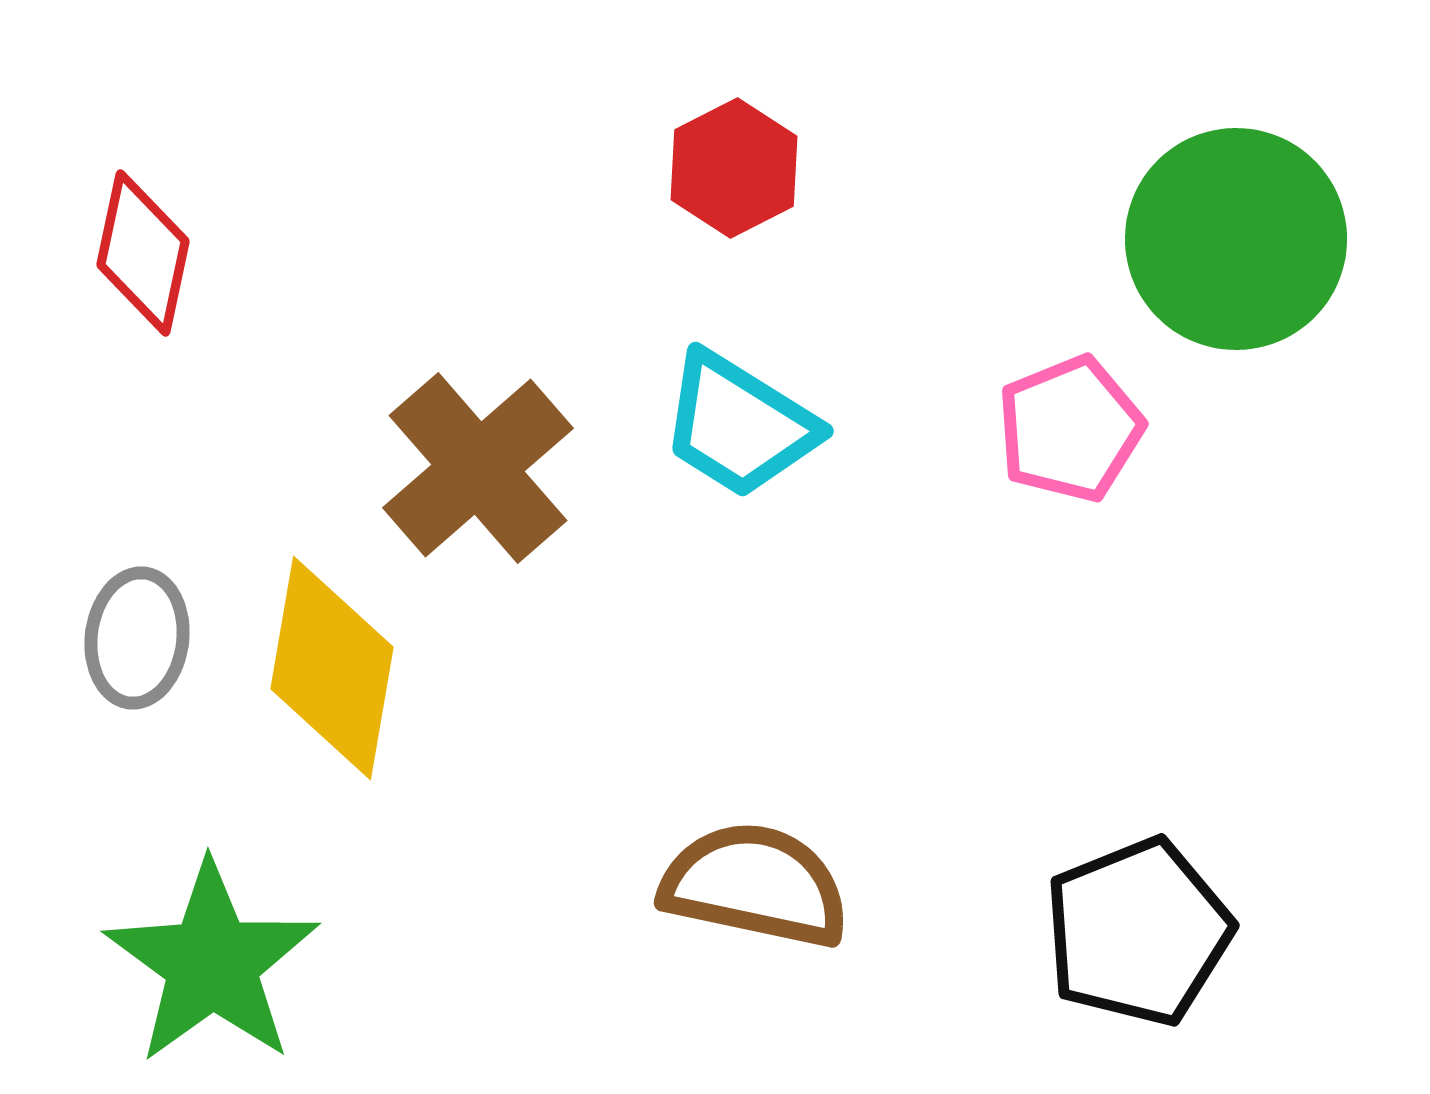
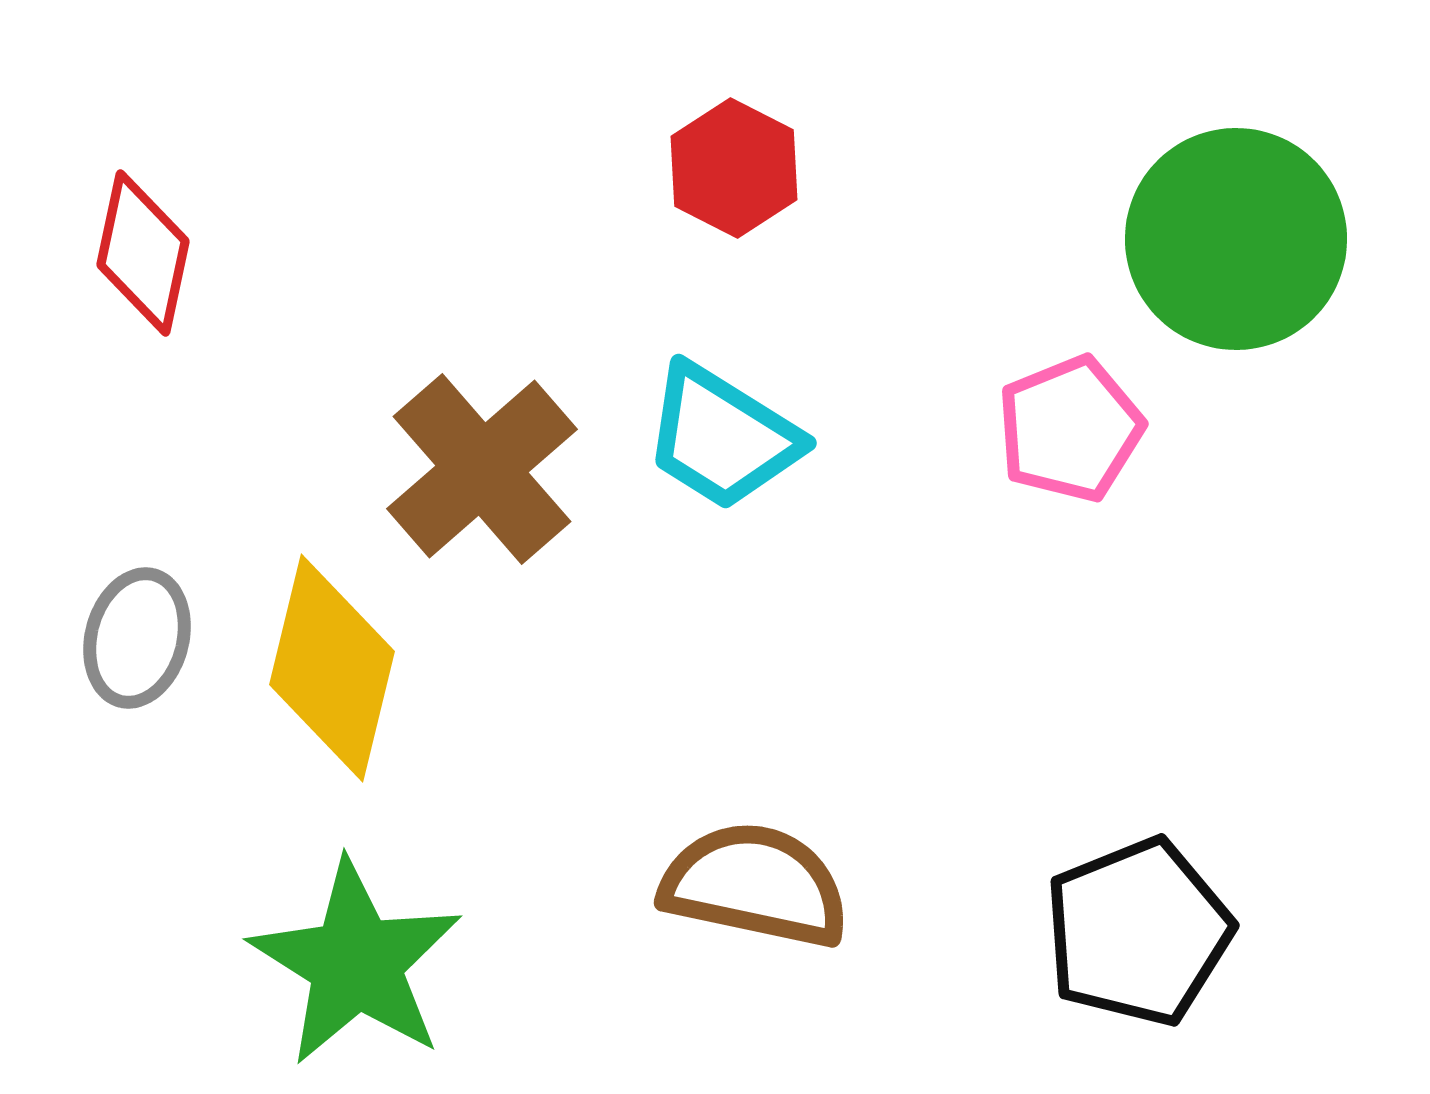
red hexagon: rotated 6 degrees counterclockwise
cyan trapezoid: moved 17 px left, 12 px down
brown cross: moved 4 px right, 1 px down
gray ellipse: rotated 8 degrees clockwise
yellow diamond: rotated 4 degrees clockwise
green star: moved 144 px right; rotated 4 degrees counterclockwise
